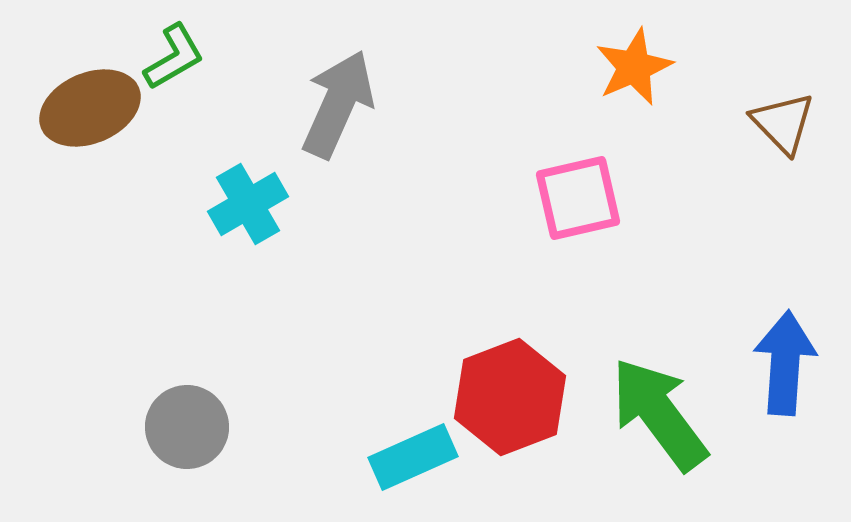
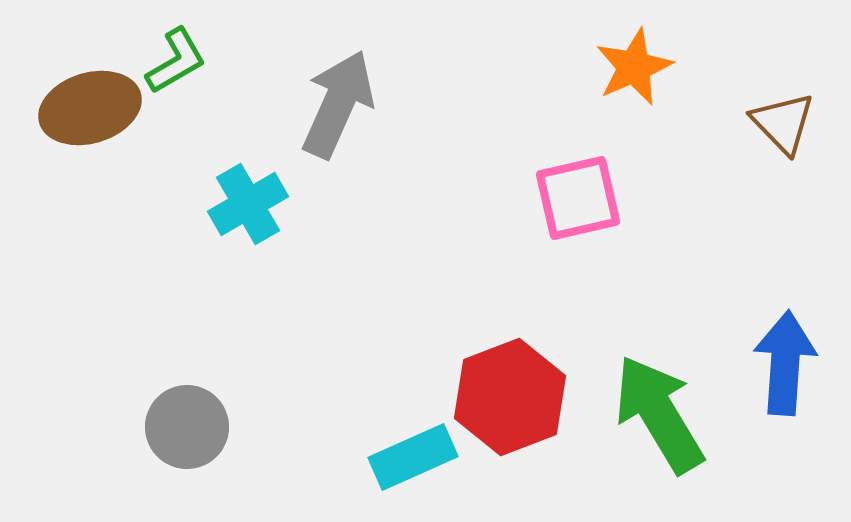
green L-shape: moved 2 px right, 4 px down
brown ellipse: rotated 6 degrees clockwise
green arrow: rotated 6 degrees clockwise
